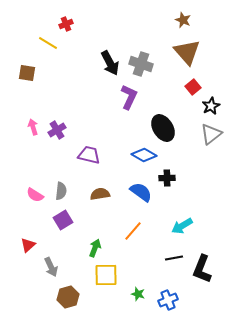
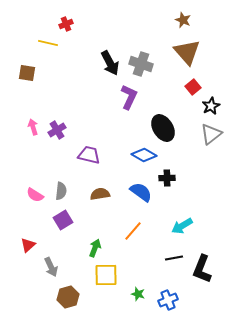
yellow line: rotated 18 degrees counterclockwise
